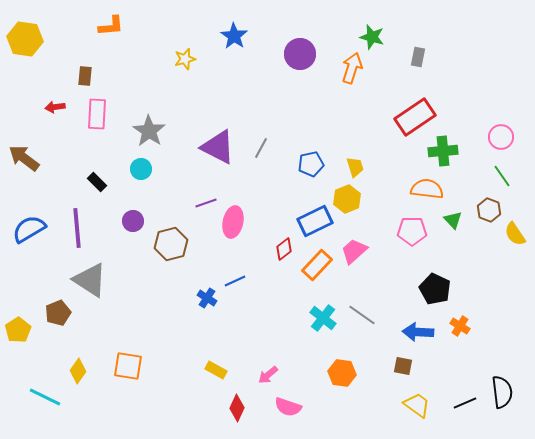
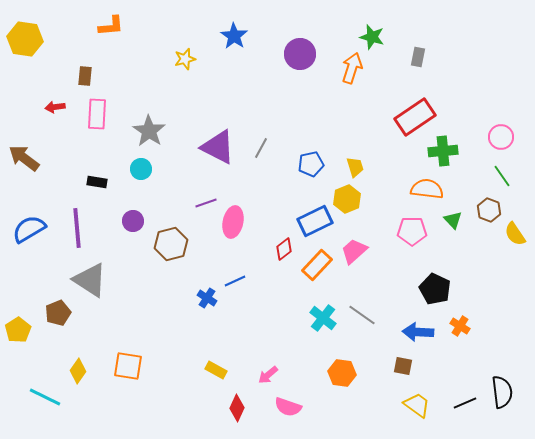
black rectangle at (97, 182): rotated 36 degrees counterclockwise
